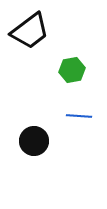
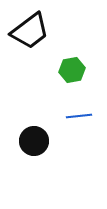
blue line: rotated 10 degrees counterclockwise
